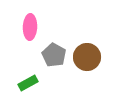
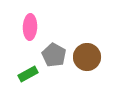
green rectangle: moved 9 px up
